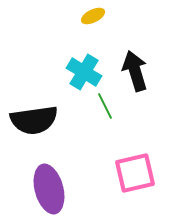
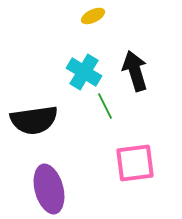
pink square: moved 10 px up; rotated 6 degrees clockwise
